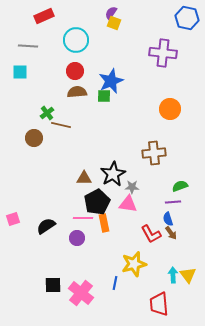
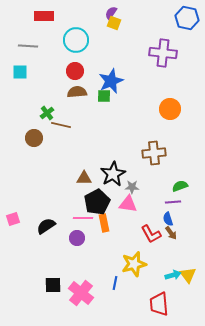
red rectangle: rotated 24 degrees clockwise
cyan arrow: rotated 77 degrees clockwise
